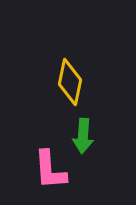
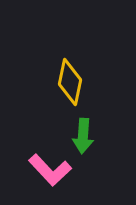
pink L-shape: rotated 39 degrees counterclockwise
